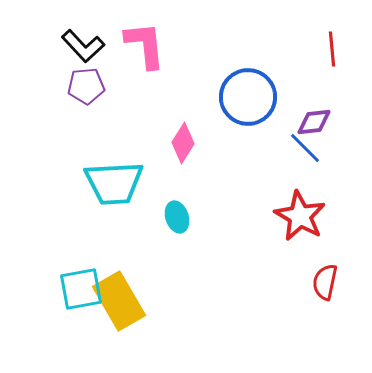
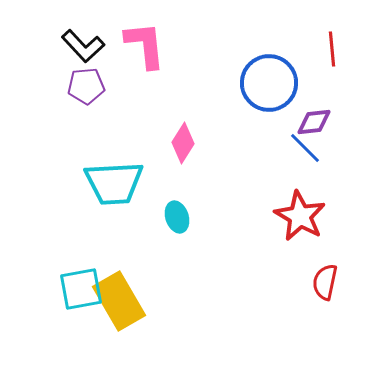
blue circle: moved 21 px right, 14 px up
